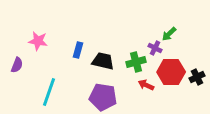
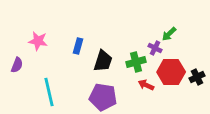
blue rectangle: moved 4 px up
black trapezoid: rotated 95 degrees clockwise
cyan line: rotated 32 degrees counterclockwise
